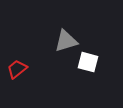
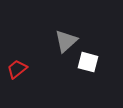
gray triangle: rotated 25 degrees counterclockwise
